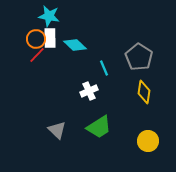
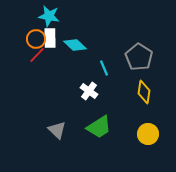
white cross: rotated 30 degrees counterclockwise
yellow circle: moved 7 px up
